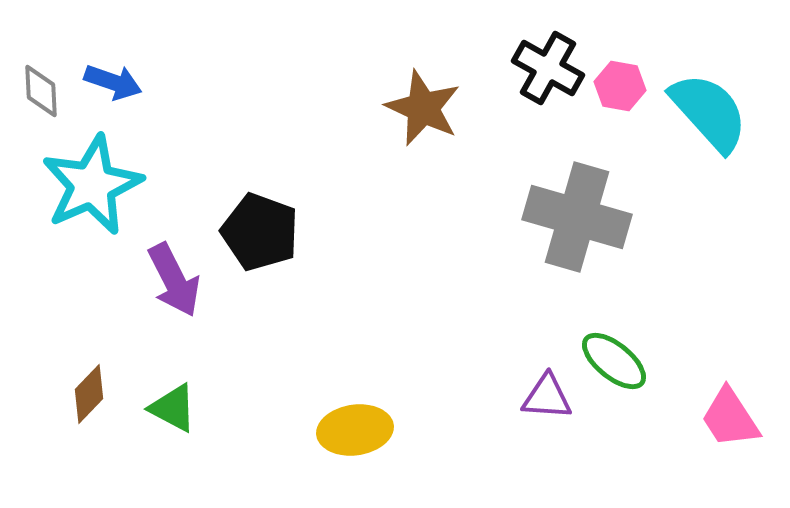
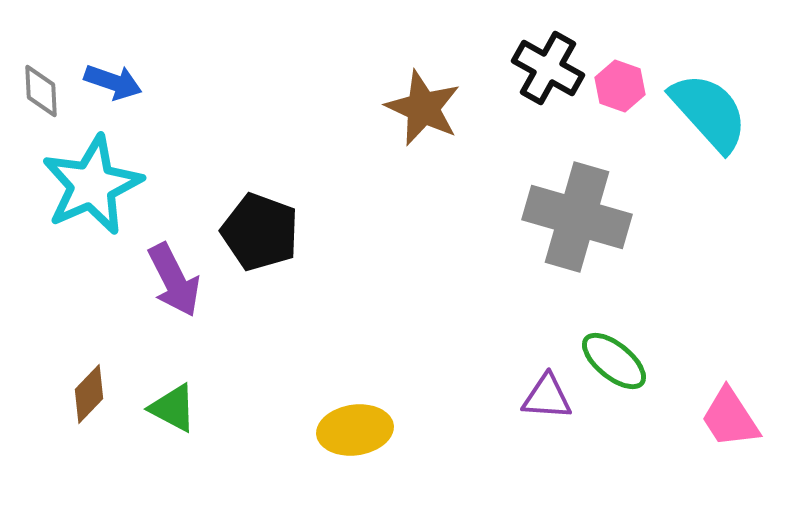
pink hexagon: rotated 9 degrees clockwise
